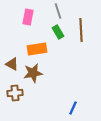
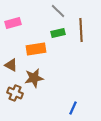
gray line: rotated 28 degrees counterclockwise
pink rectangle: moved 15 px left, 6 px down; rotated 63 degrees clockwise
green rectangle: moved 1 px down; rotated 72 degrees counterclockwise
orange rectangle: moved 1 px left
brown triangle: moved 1 px left, 1 px down
brown star: moved 1 px right, 5 px down
brown cross: rotated 28 degrees clockwise
